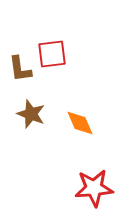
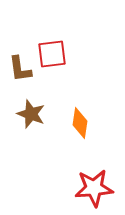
orange diamond: rotated 32 degrees clockwise
